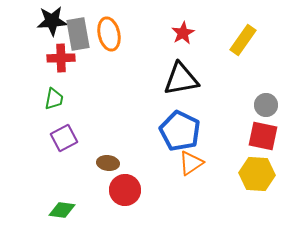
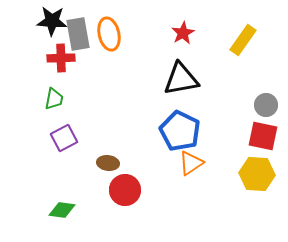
black star: rotated 8 degrees clockwise
